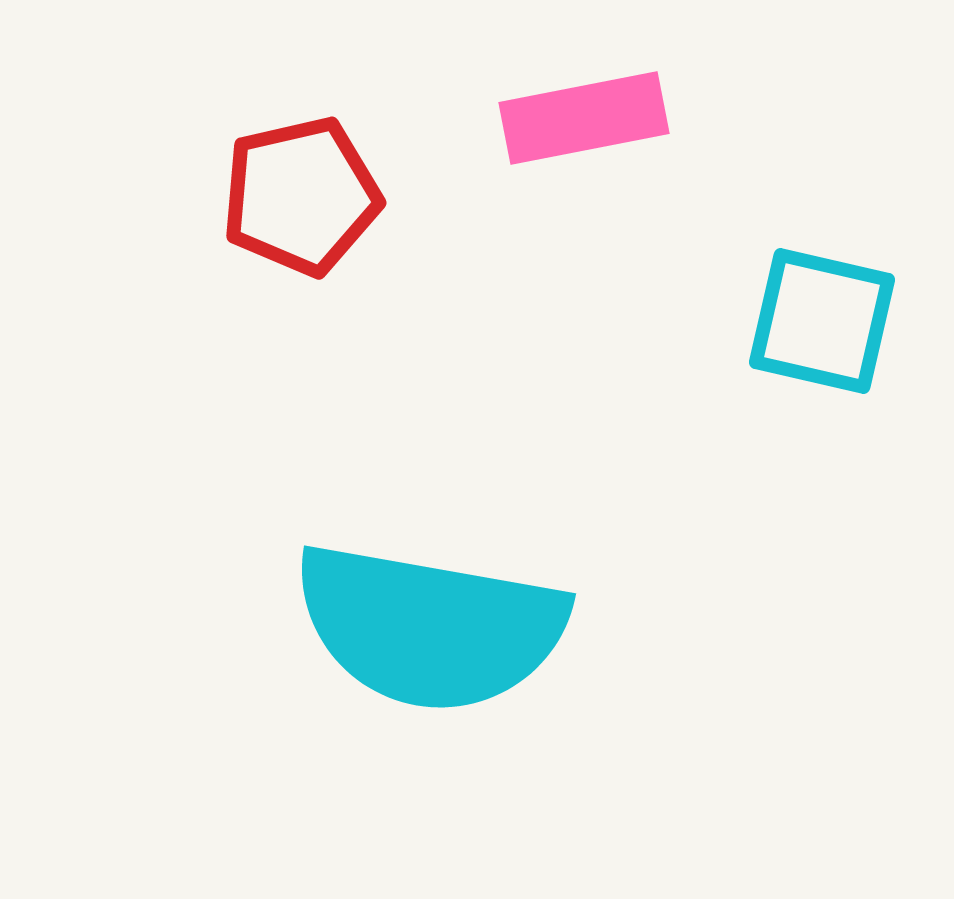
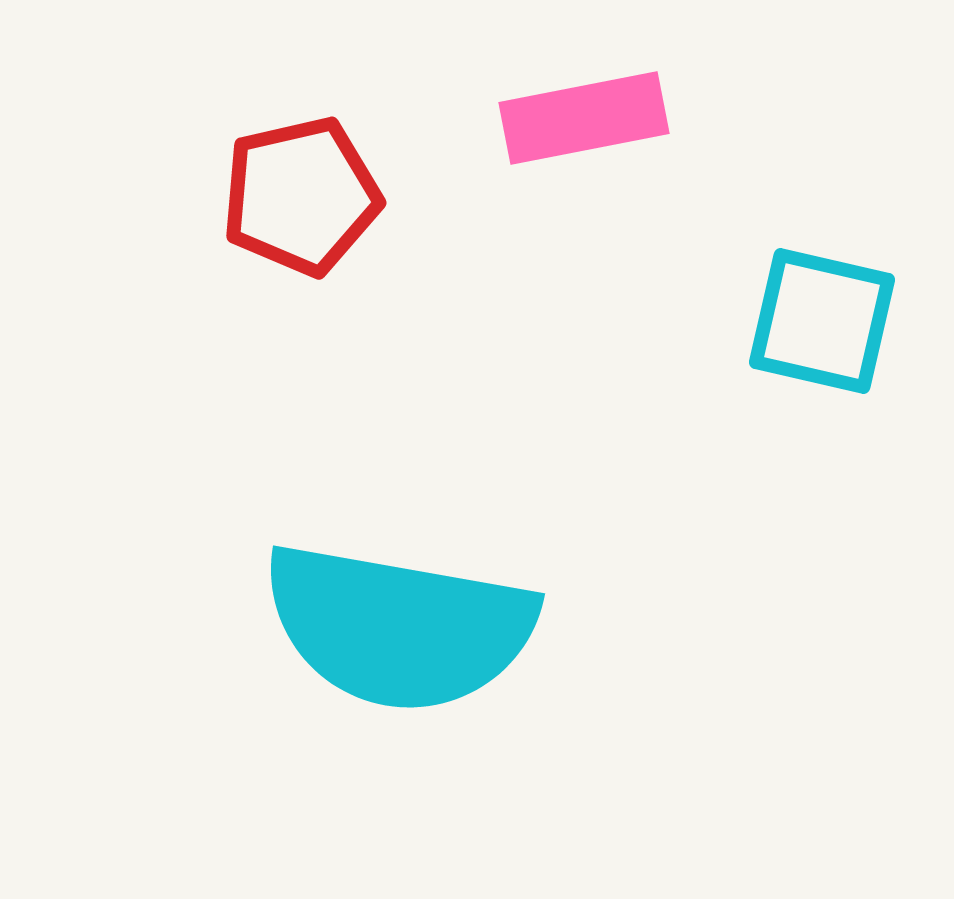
cyan semicircle: moved 31 px left
